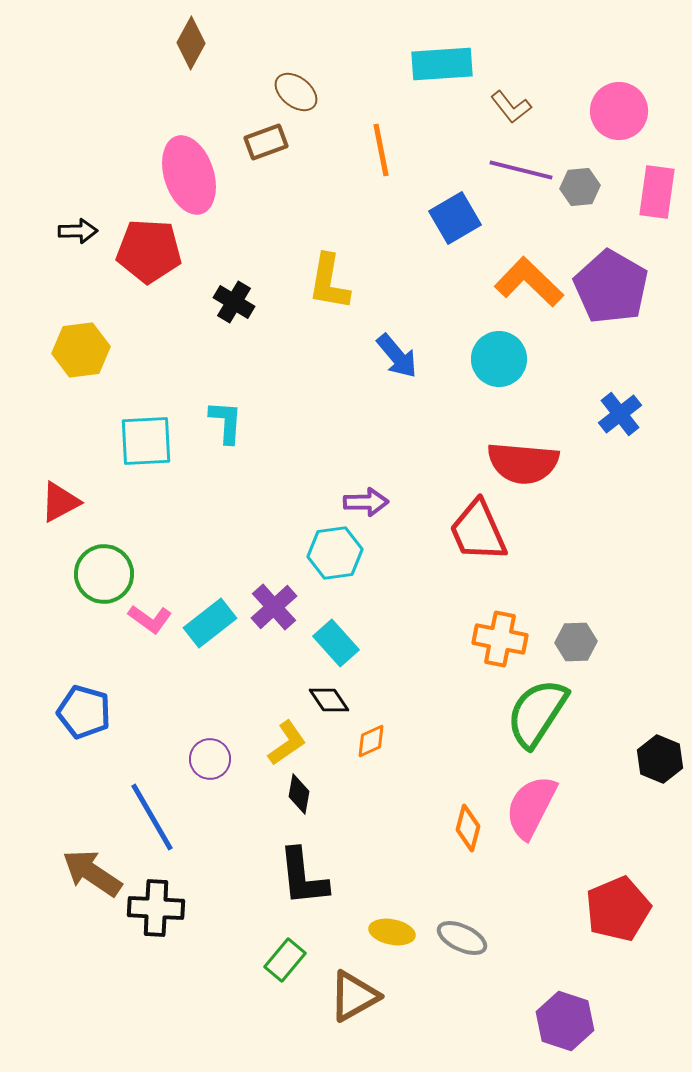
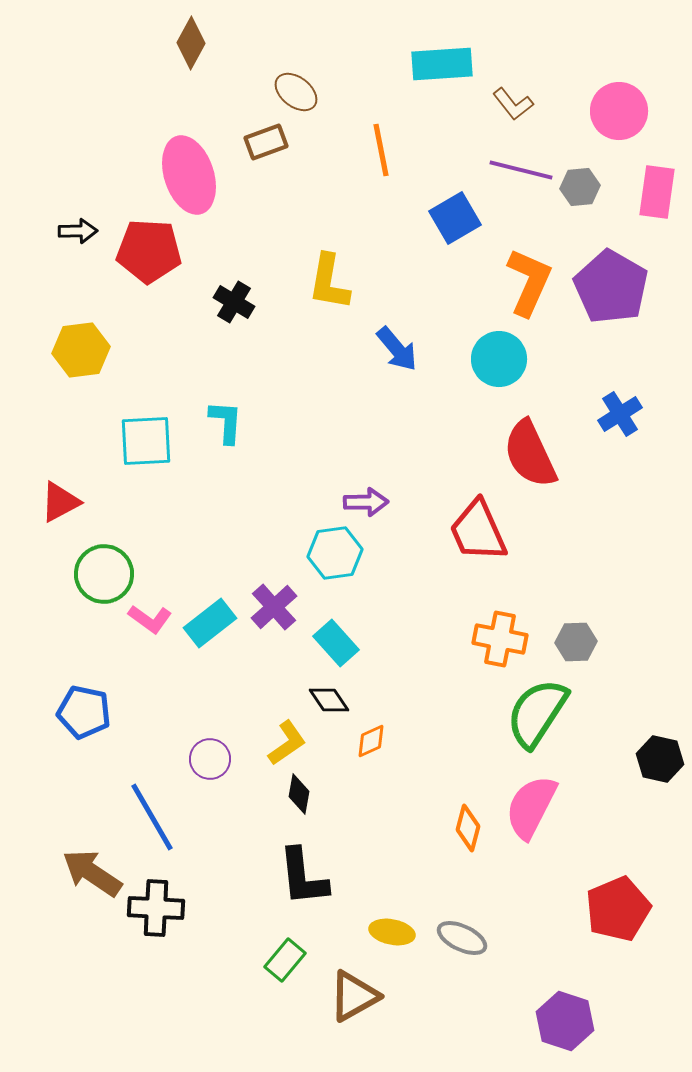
brown L-shape at (511, 107): moved 2 px right, 3 px up
orange L-shape at (529, 282): rotated 70 degrees clockwise
blue arrow at (397, 356): moved 7 px up
blue cross at (620, 414): rotated 6 degrees clockwise
red semicircle at (523, 463): moved 7 px right, 9 px up; rotated 60 degrees clockwise
blue pentagon at (84, 712): rotated 4 degrees counterclockwise
black hexagon at (660, 759): rotated 9 degrees counterclockwise
